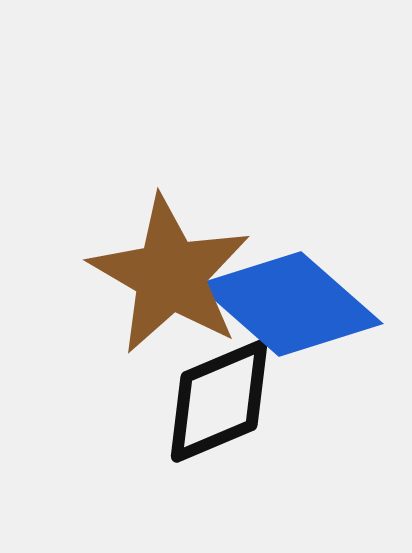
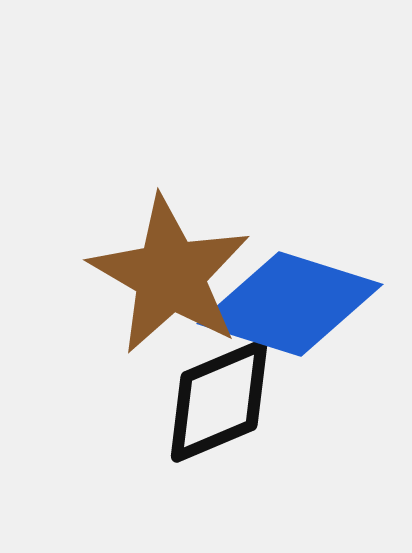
blue diamond: rotated 24 degrees counterclockwise
